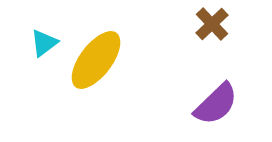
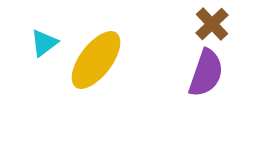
purple semicircle: moved 10 px left, 31 px up; rotated 27 degrees counterclockwise
